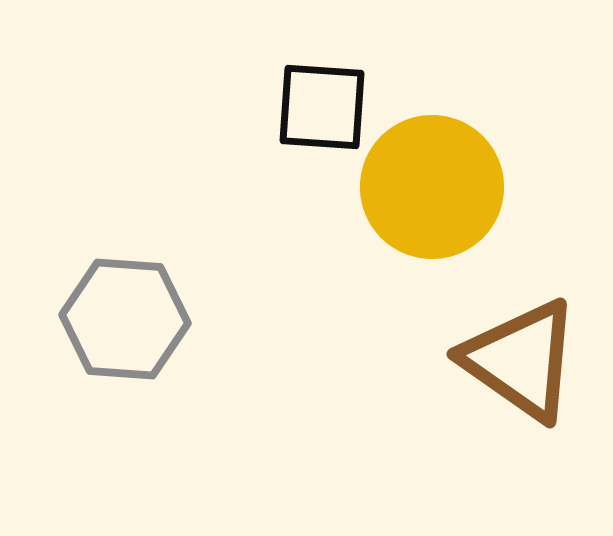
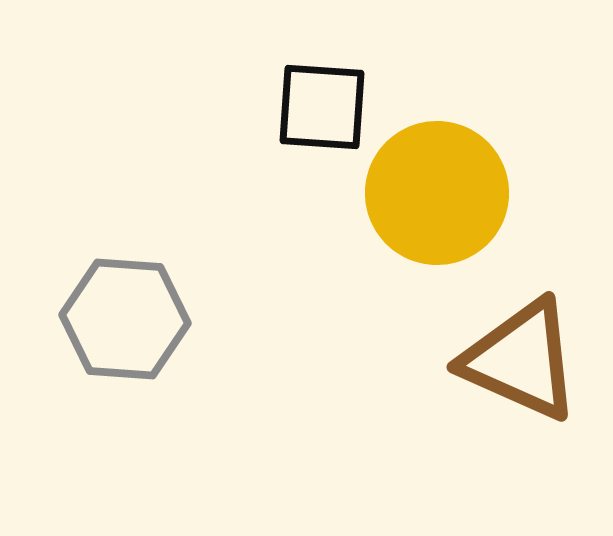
yellow circle: moved 5 px right, 6 px down
brown triangle: rotated 11 degrees counterclockwise
